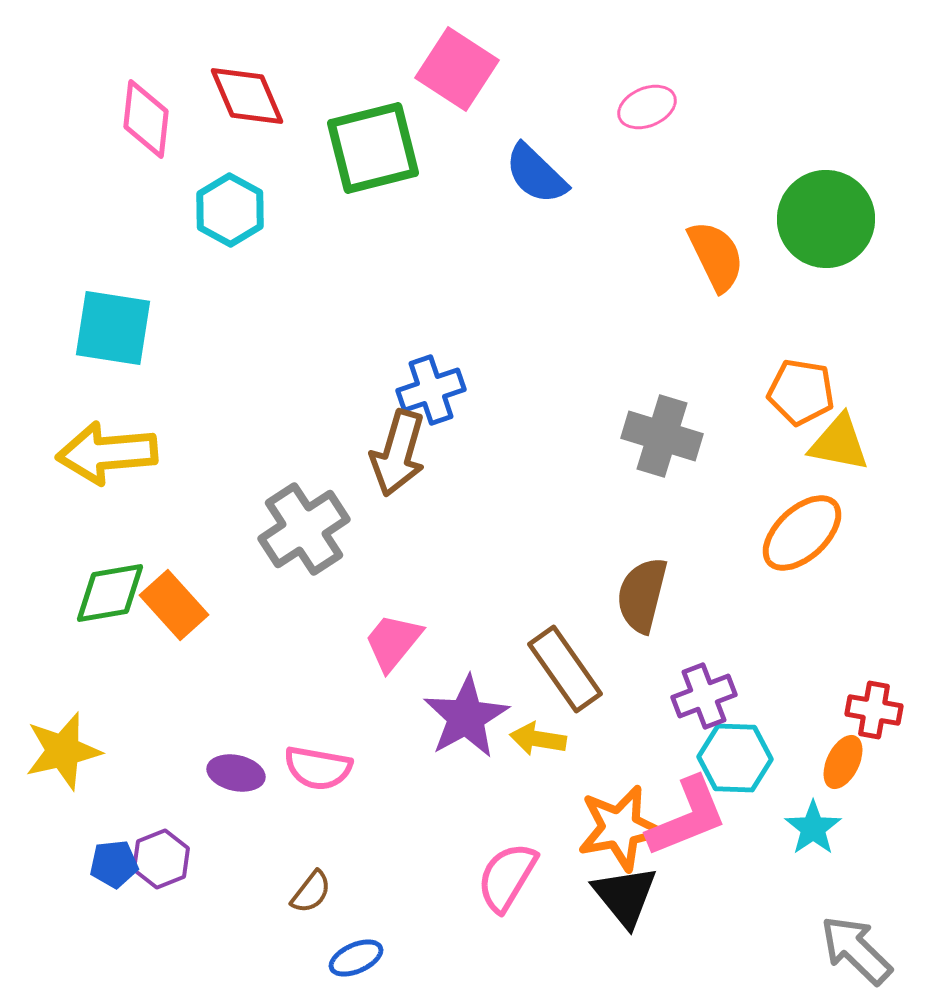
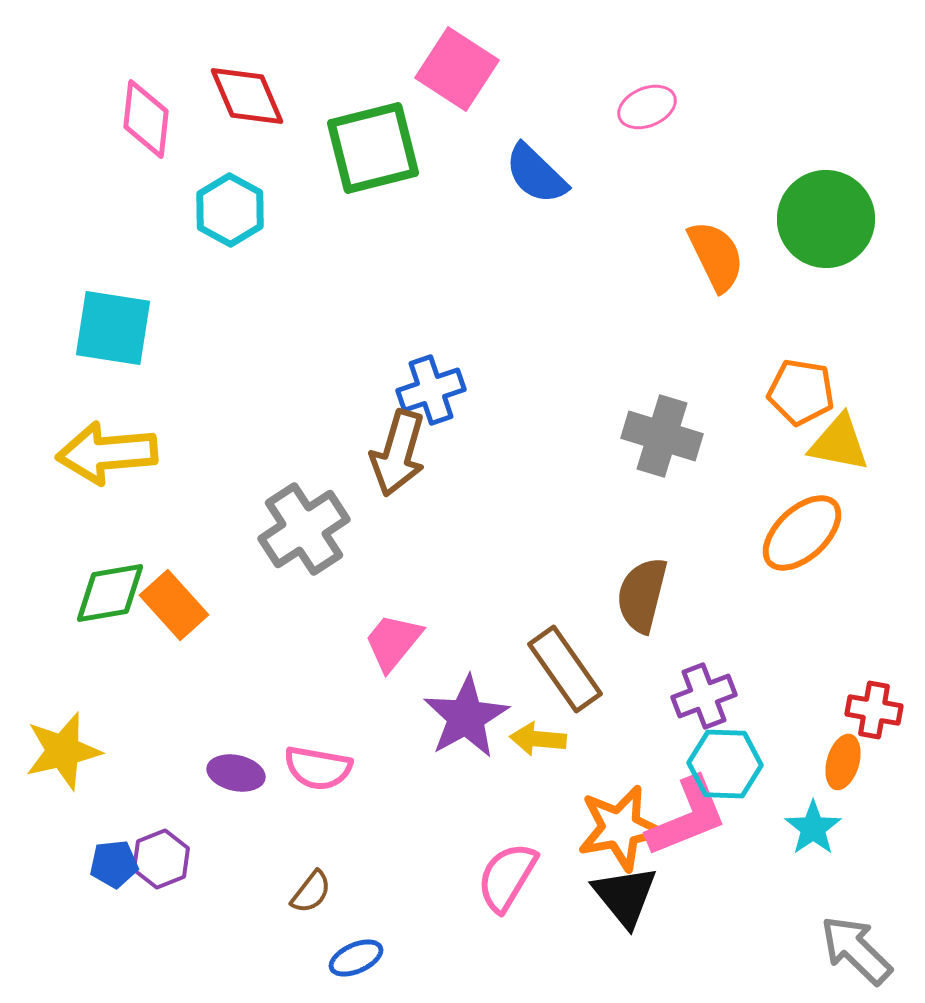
yellow arrow at (538, 739): rotated 4 degrees counterclockwise
cyan hexagon at (735, 758): moved 10 px left, 6 px down
orange ellipse at (843, 762): rotated 10 degrees counterclockwise
